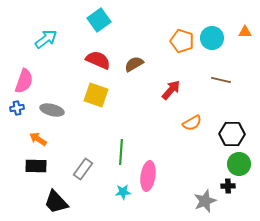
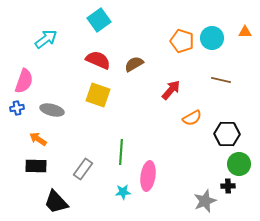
yellow square: moved 2 px right
orange semicircle: moved 5 px up
black hexagon: moved 5 px left
